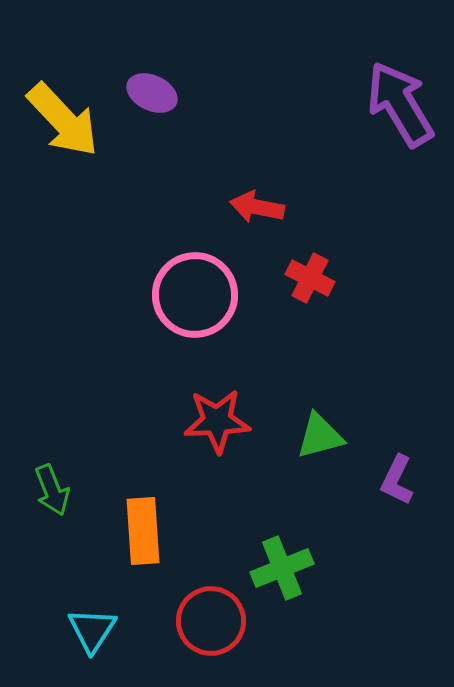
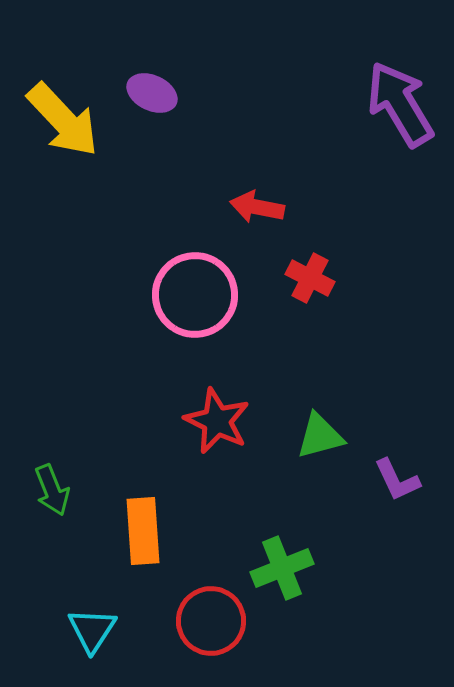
red star: rotated 28 degrees clockwise
purple L-shape: rotated 51 degrees counterclockwise
